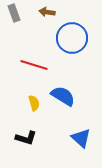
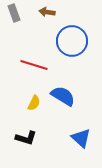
blue circle: moved 3 px down
yellow semicircle: rotated 42 degrees clockwise
